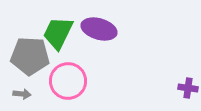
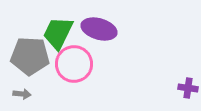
pink circle: moved 6 px right, 17 px up
